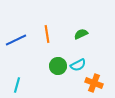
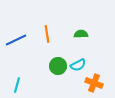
green semicircle: rotated 24 degrees clockwise
